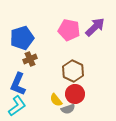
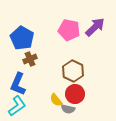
blue pentagon: rotated 25 degrees counterclockwise
gray semicircle: rotated 32 degrees clockwise
